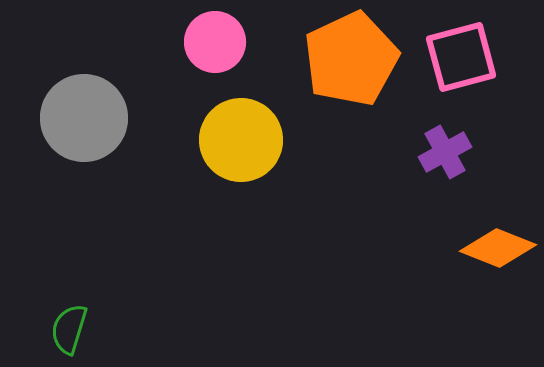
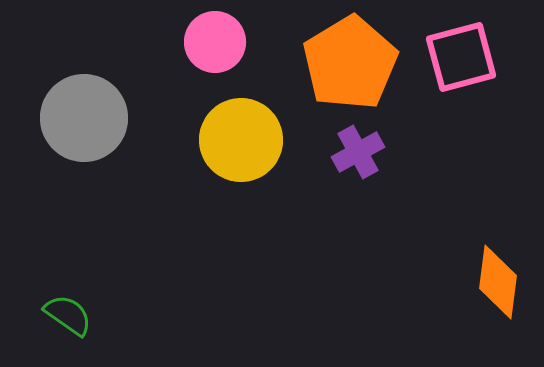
orange pentagon: moved 1 px left, 4 px down; rotated 6 degrees counterclockwise
purple cross: moved 87 px left
orange diamond: moved 34 px down; rotated 76 degrees clockwise
green semicircle: moved 1 px left, 14 px up; rotated 108 degrees clockwise
